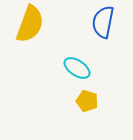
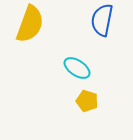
blue semicircle: moved 1 px left, 2 px up
